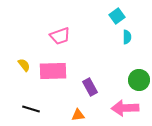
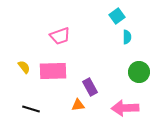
yellow semicircle: moved 2 px down
green circle: moved 8 px up
orange triangle: moved 10 px up
